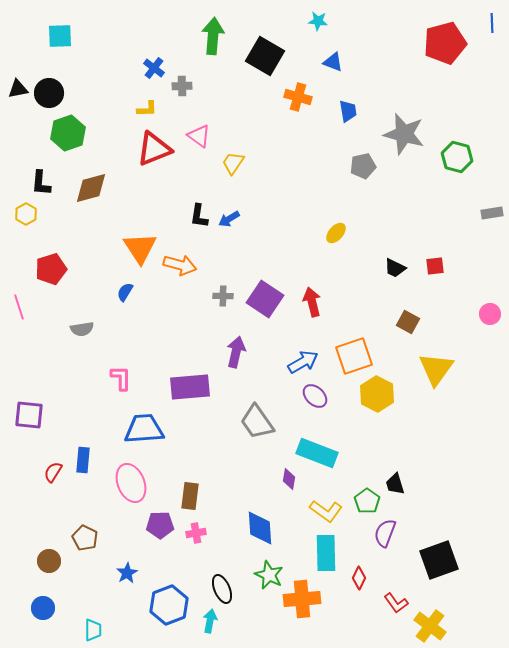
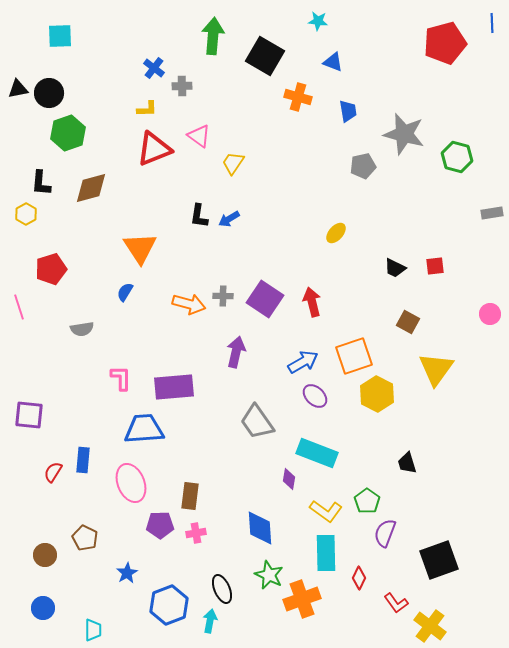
orange arrow at (180, 265): moved 9 px right, 39 px down
purple rectangle at (190, 387): moved 16 px left
black trapezoid at (395, 484): moved 12 px right, 21 px up
brown circle at (49, 561): moved 4 px left, 6 px up
orange cross at (302, 599): rotated 15 degrees counterclockwise
